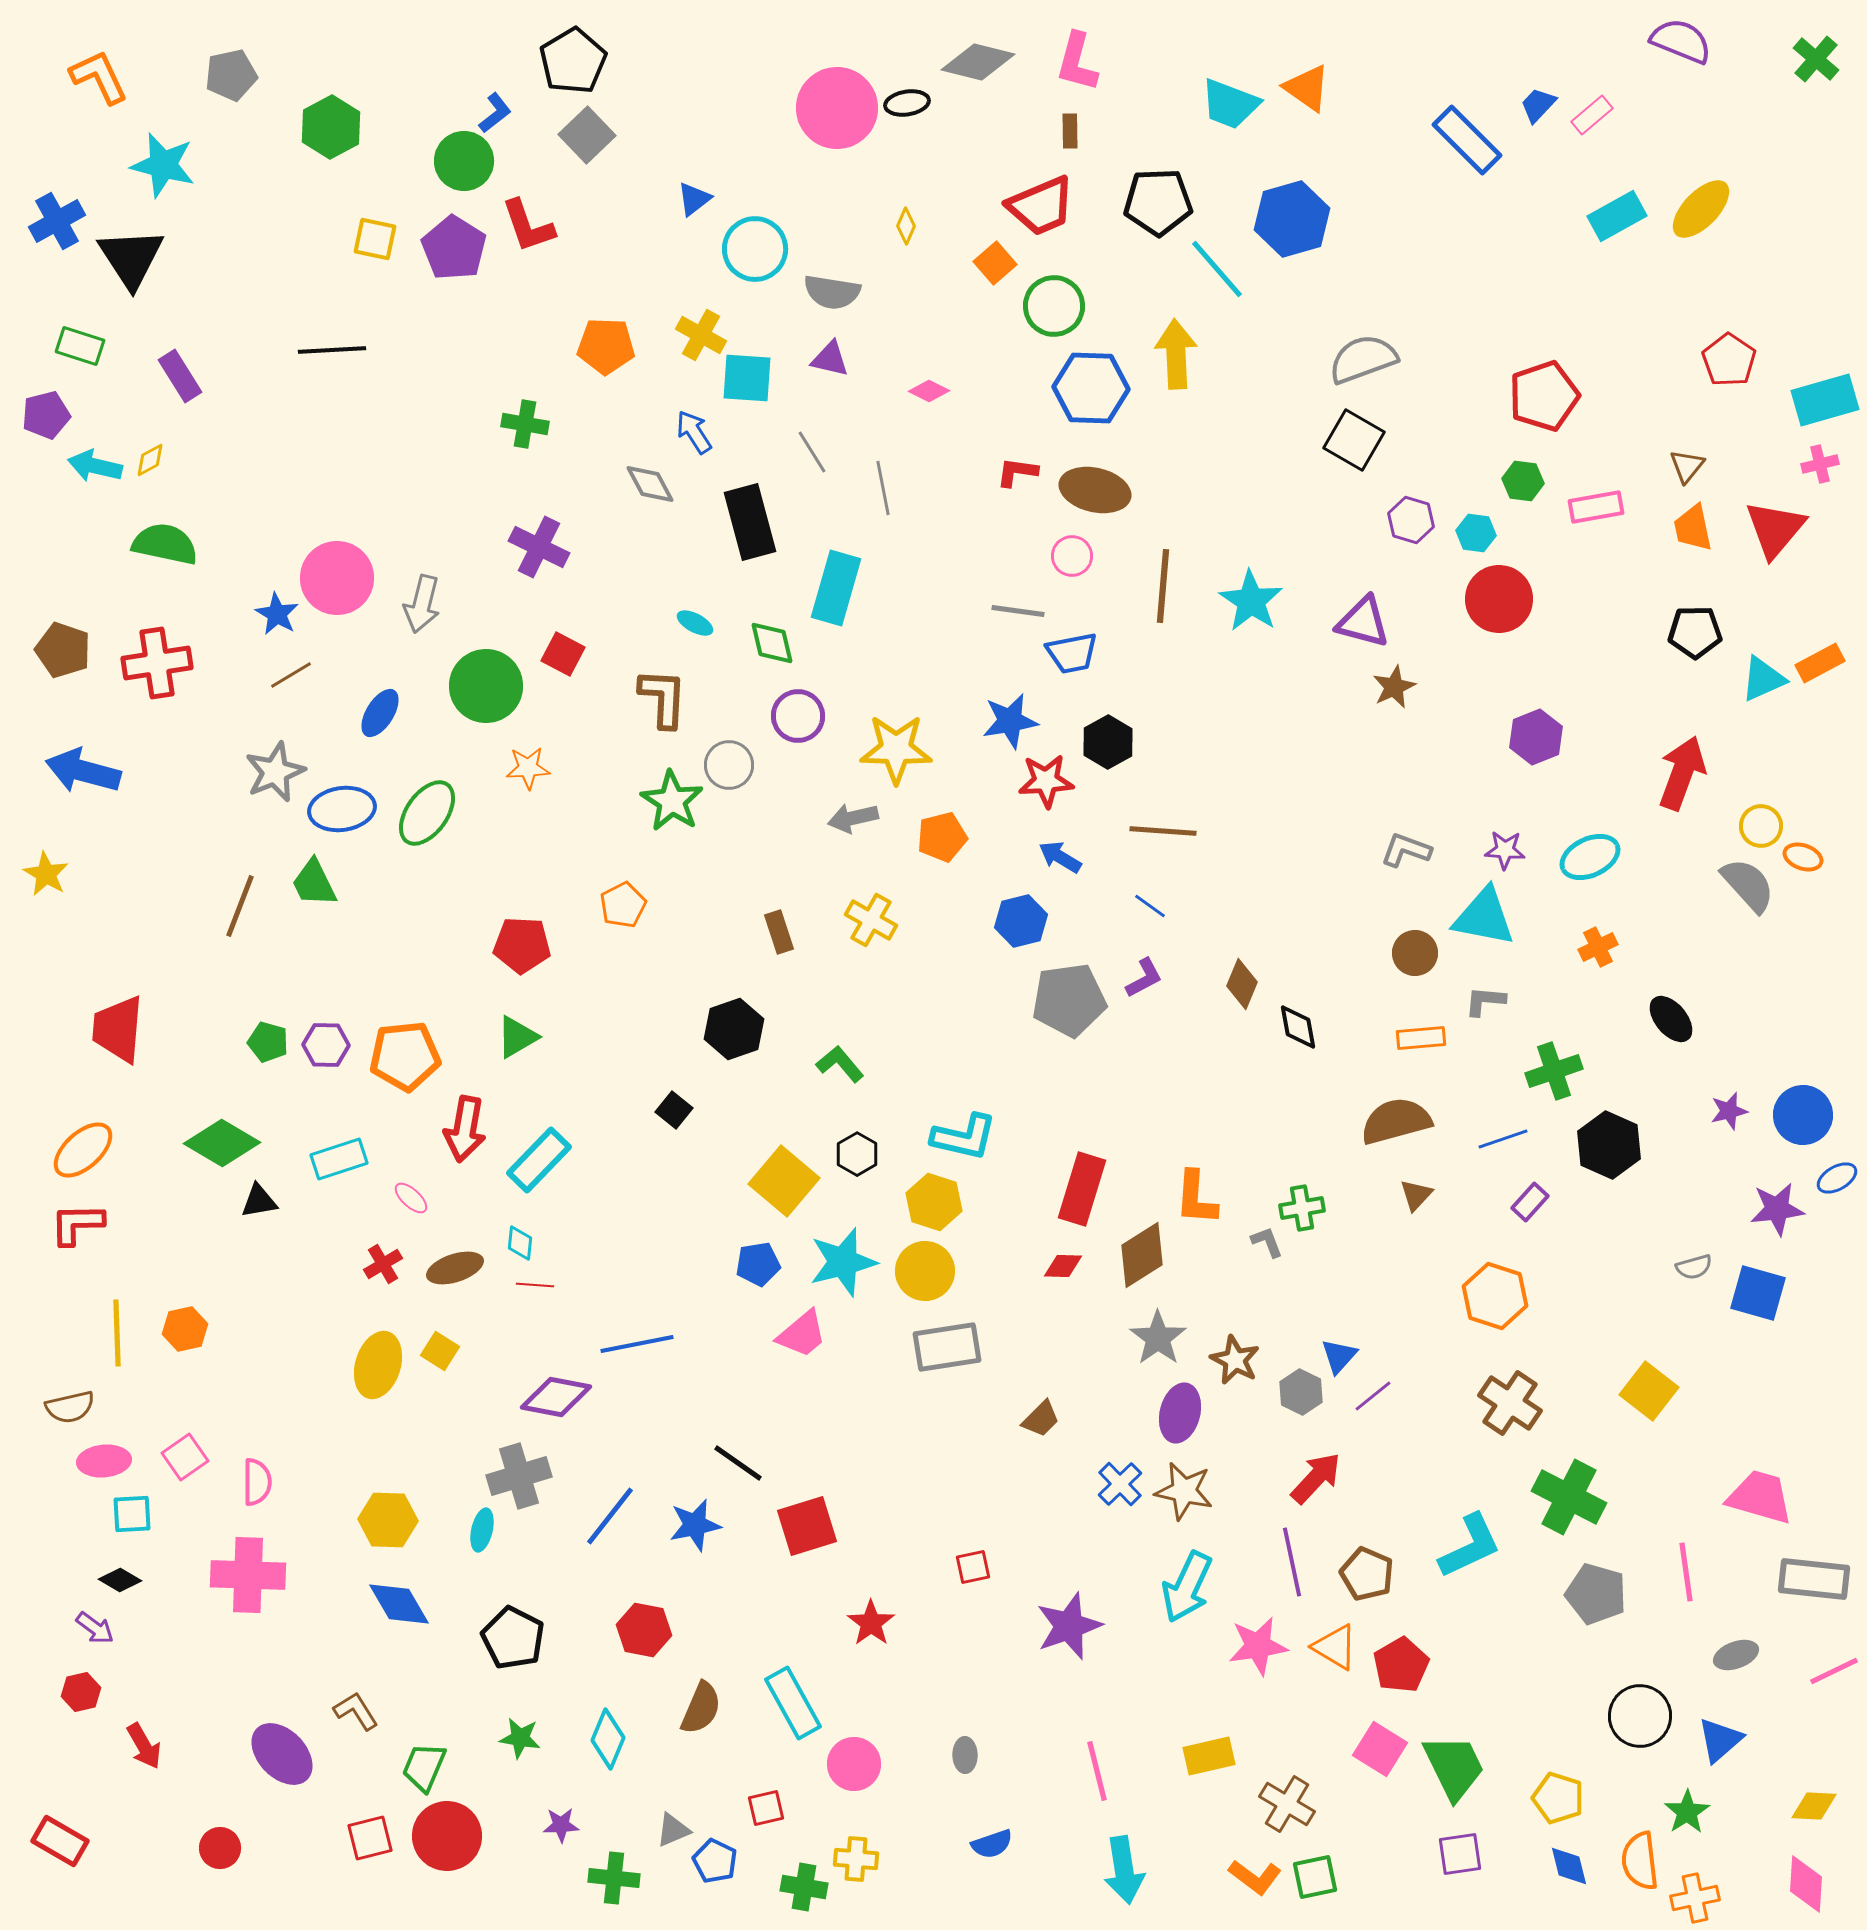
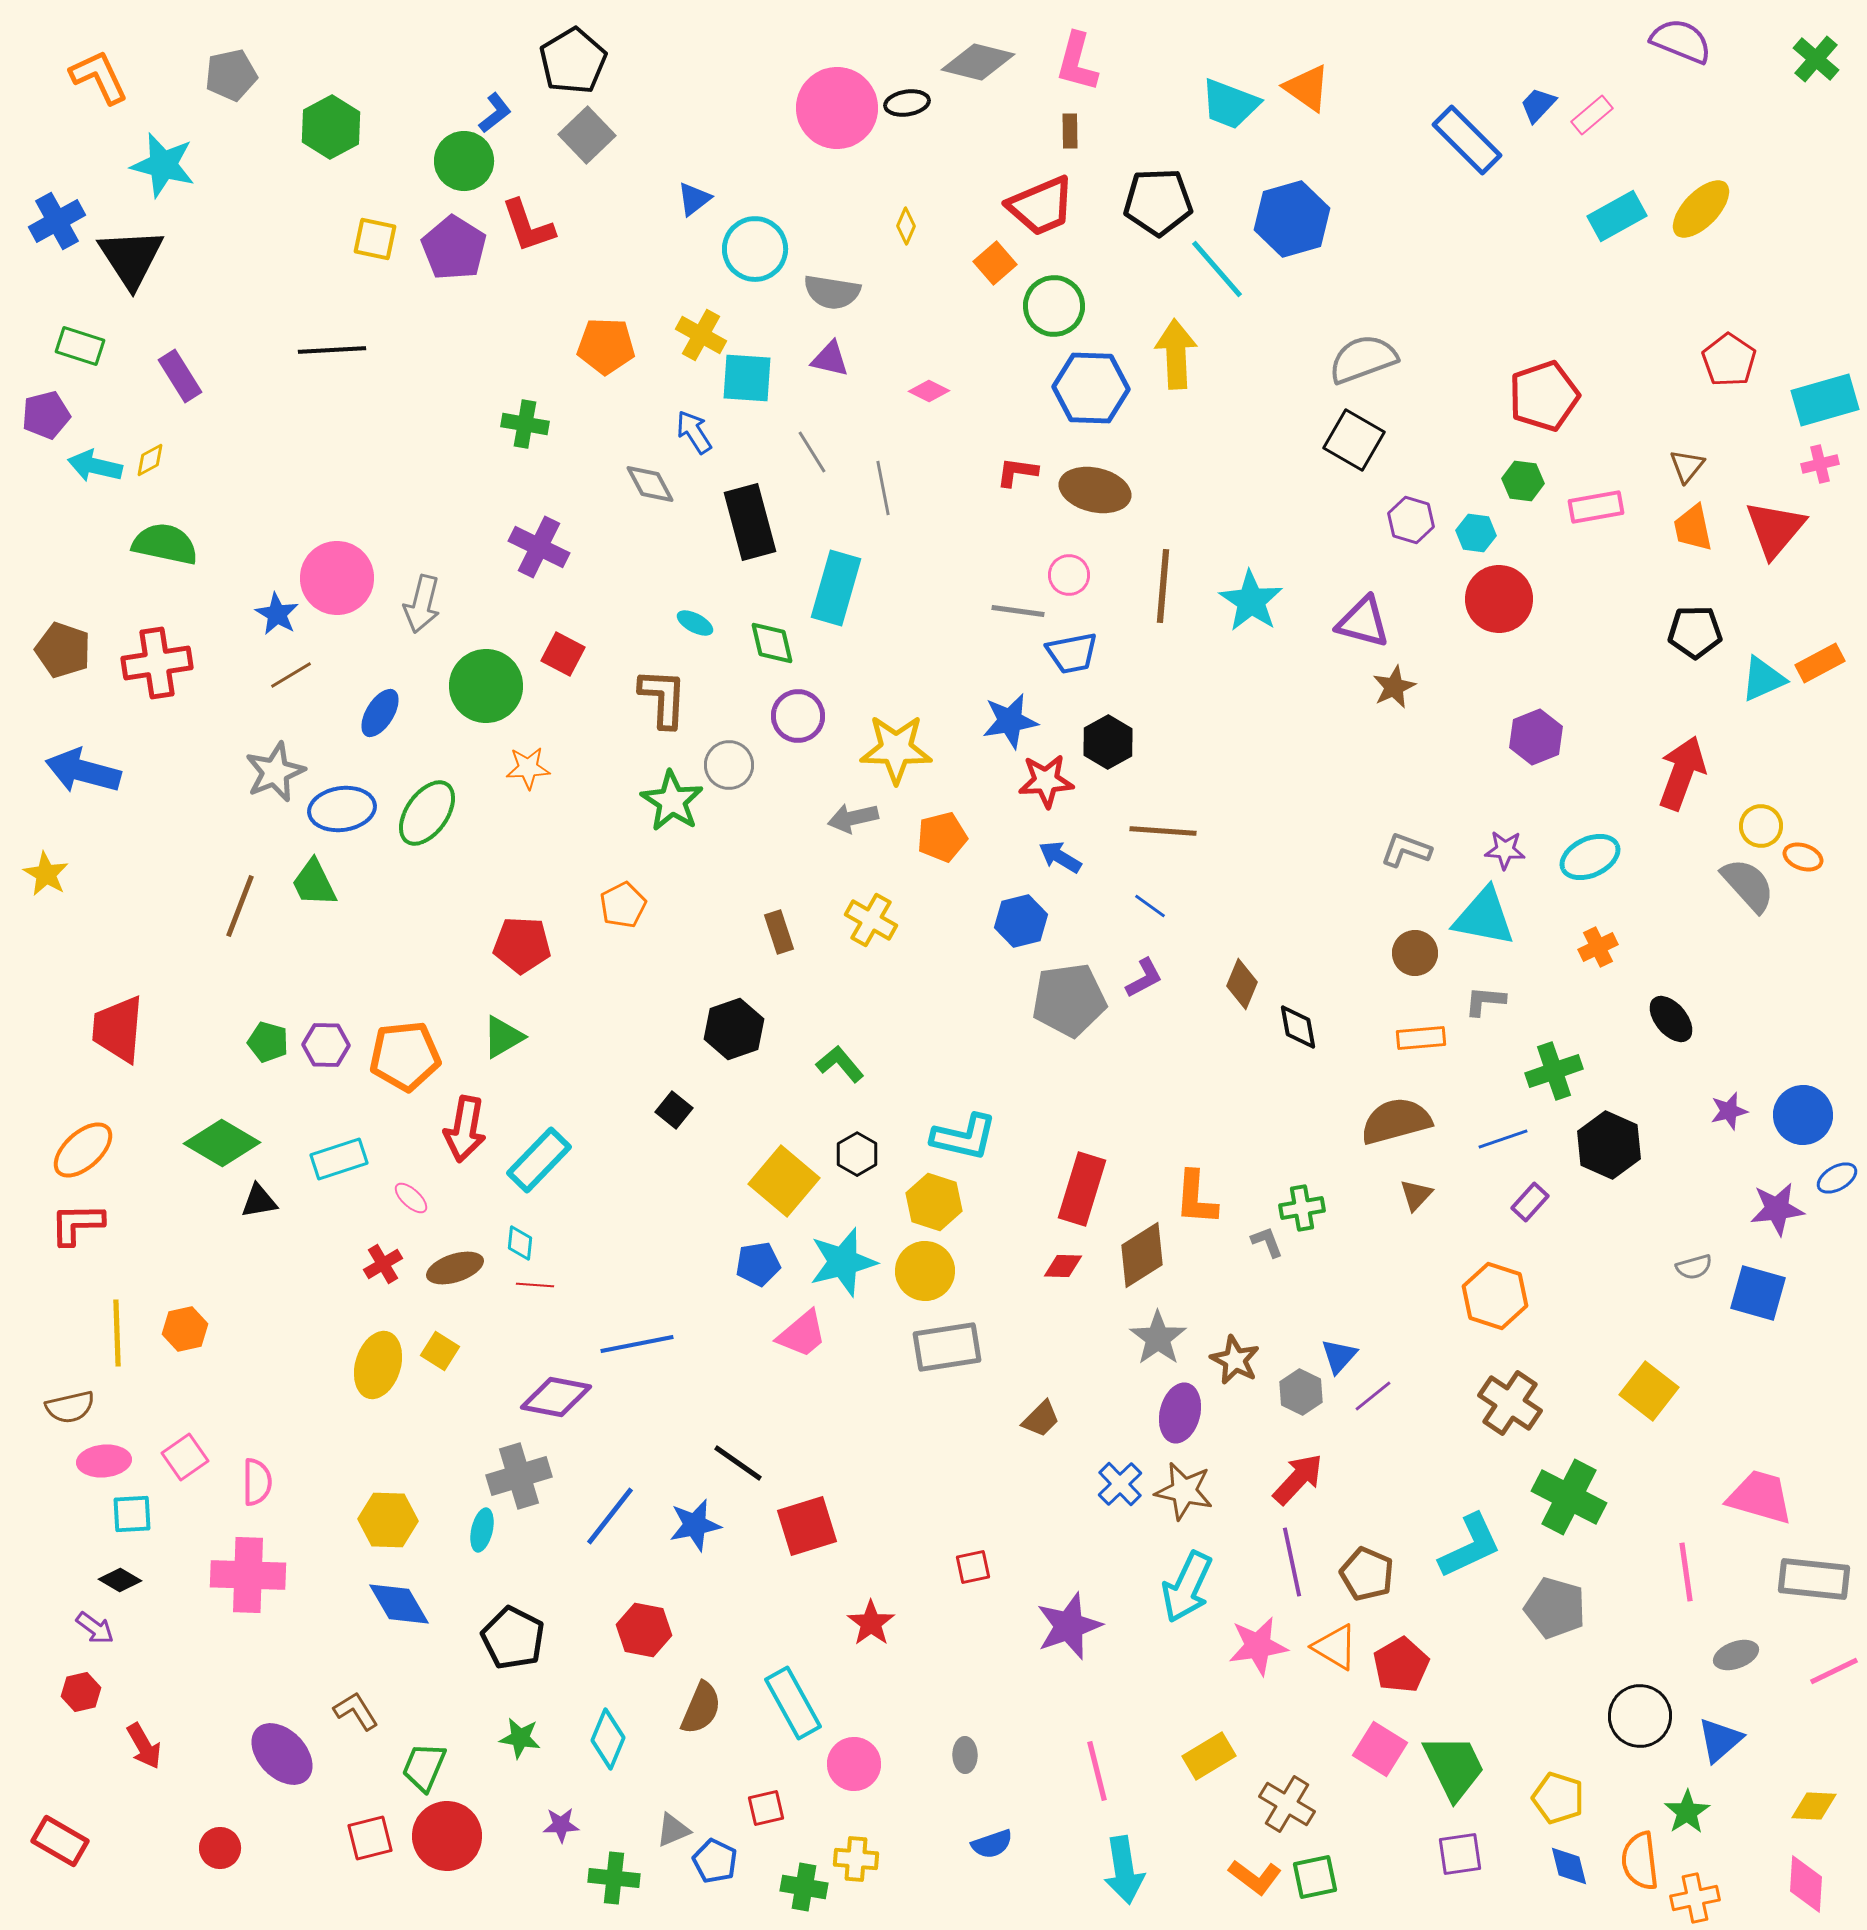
pink circle at (1072, 556): moved 3 px left, 19 px down
green triangle at (517, 1037): moved 14 px left
red arrow at (1316, 1478): moved 18 px left, 1 px down
gray pentagon at (1596, 1594): moved 41 px left, 14 px down
yellow rectangle at (1209, 1756): rotated 18 degrees counterclockwise
